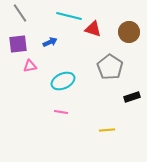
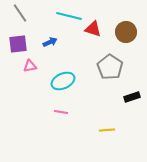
brown circle: moved 3 px left
